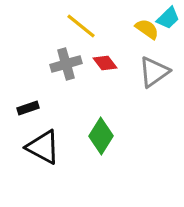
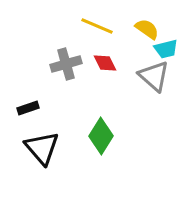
cyan trapezoid: moved 2 px left, 31 px down; rotated 30 degrees clockwise
yellow line: moved 16 px right; rotated 16 degrees counterclockwise
red diamond: rotated 10 degrees clockwise
gray triangle: moved 4 px down; rotated 44 degrees counterclockwise
black triangle: moved 1 px left, 1 px down; rotated 21 degrees clockwise
